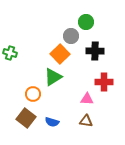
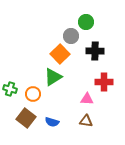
green cross: moved 36 px down
